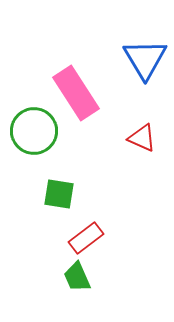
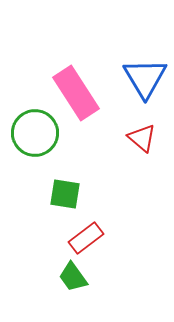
blue triangle: moved 19 px down
green circle: moved 1 px right, 2 px down
red triangle: rotated 16 degrees clockwise
green square: moved 6 px right
green trapezoid: moved 4 px left; rotated 12 degrees counterclockwise
